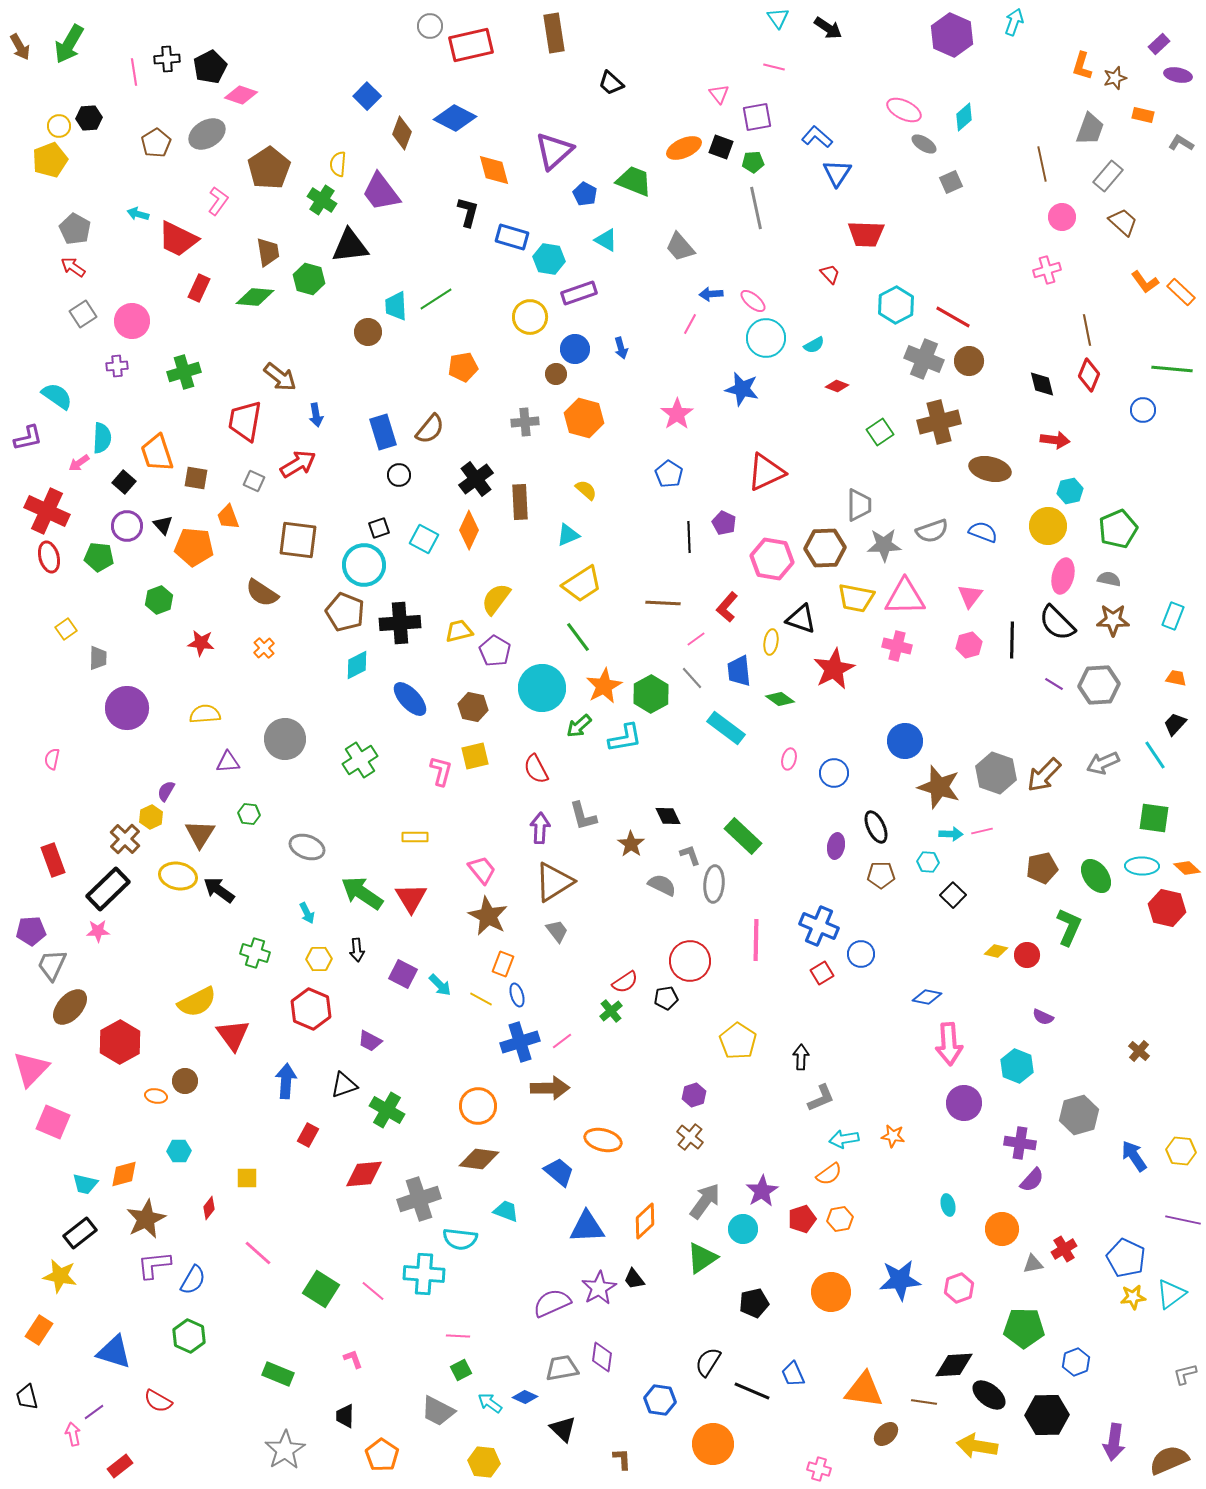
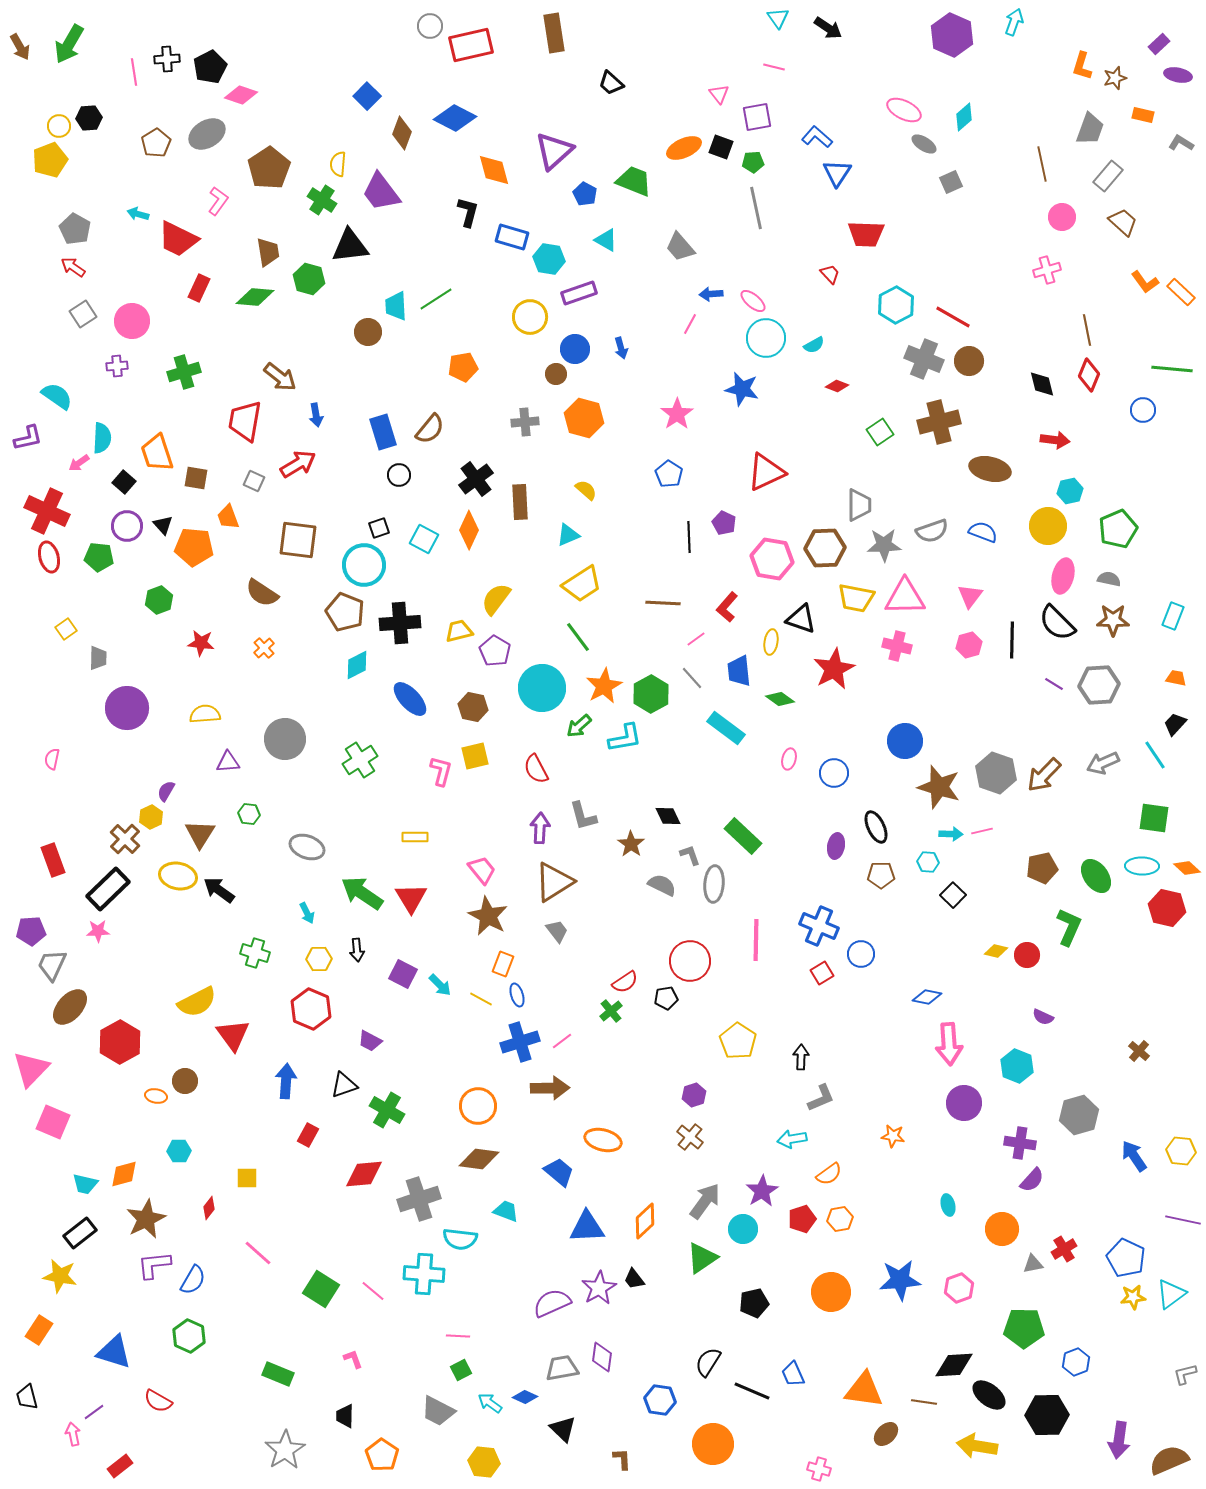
cyan arrow at (844, 1139): moved 52 px left
purple arrow at (1114, 1442): moved 5 px right, 2 px up
